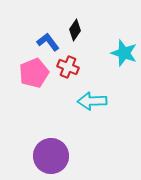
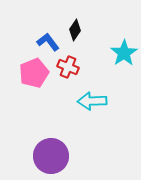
cyan star: rotated 20 degrees clockwise
